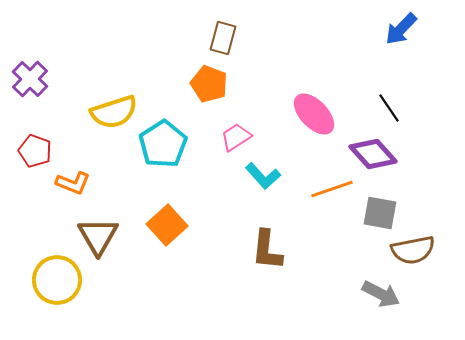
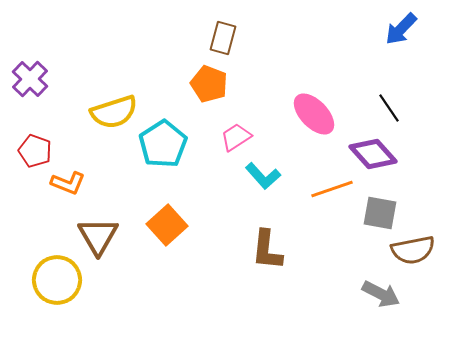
orange L-shape: moved 5 px left
